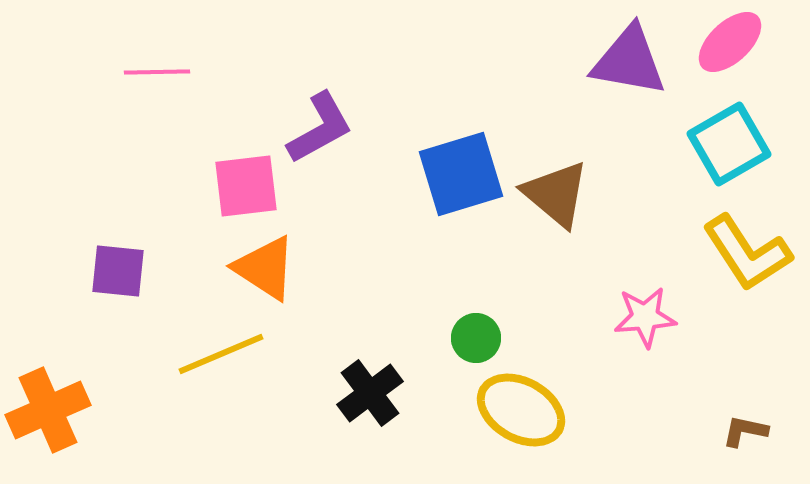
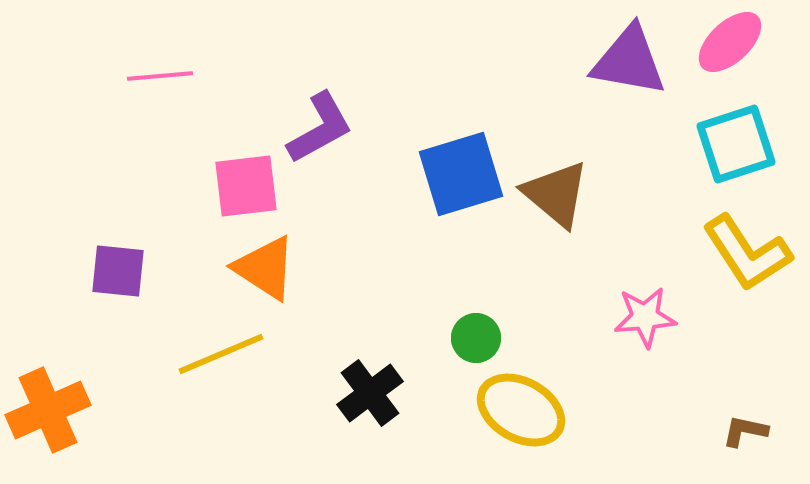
pink line: moved 3 px right, 4 px down; rotated 4 degrees counterclockwise
cyan square: moved 7 px right; rotated 12 degrees clockwise
